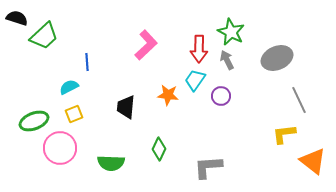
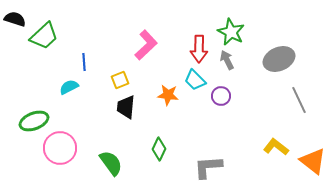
black semicircle: moved 2 px left, 1 px down
gray ellipse: moved 2 px right, 1 px down
blue line: moved 3 px left
cyan trapezoid: rotated 80 degrees counterclockwise
yellow square: moved 46 px right, 34 px up
yellow L-shape: moved 8 px left, 13 px down; rotated 45 degrees clockwise
green semicircle: rotated 128 degrees counterclockwise
